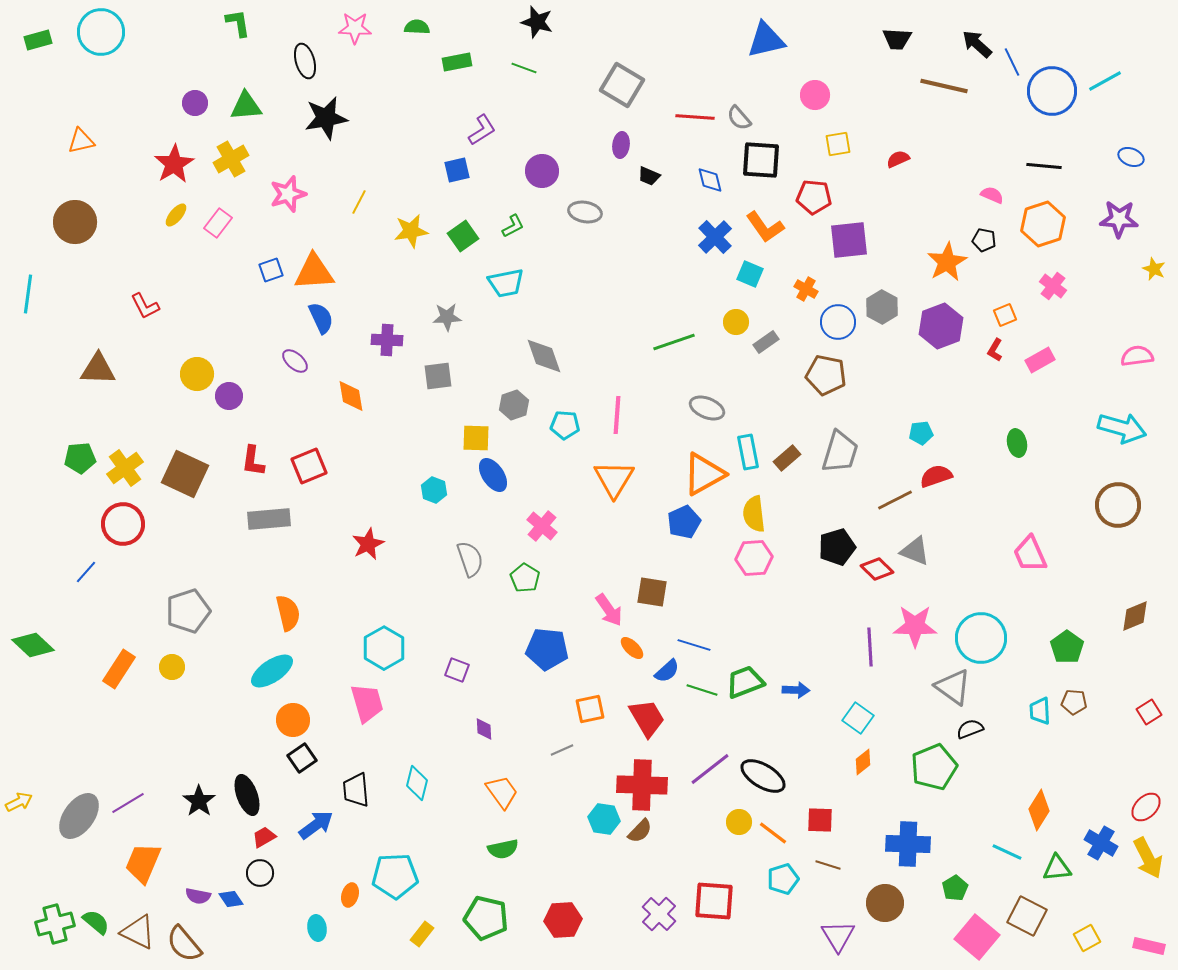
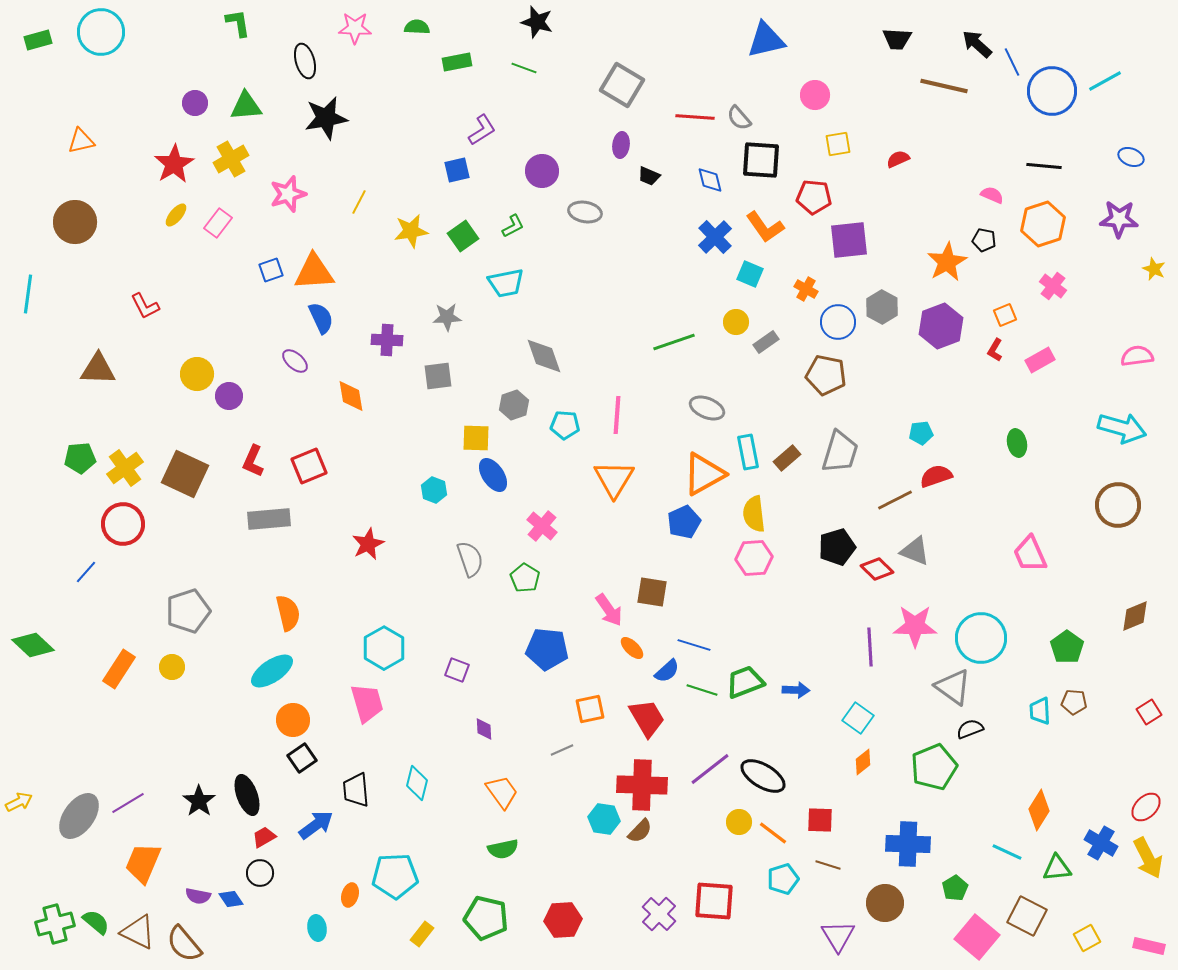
red L-shape at (253, 461): rotated 16 degrees clockwise
